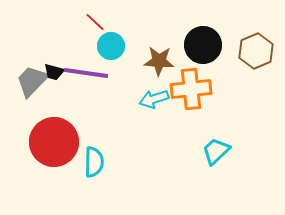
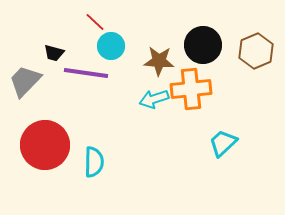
black trapezoid: moved 19 px up
gray trapezoid: moved 7 px left
red circle: moved 9 px left, 3 px down
cyan trapezoid: moved 7 px right, 8 px up
